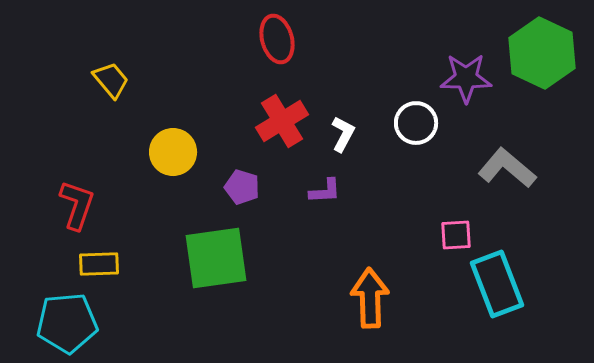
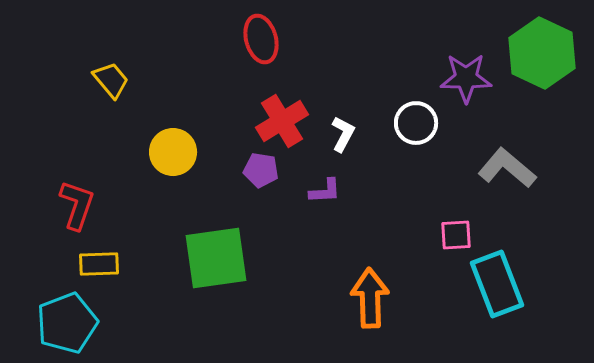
red ellipse: moved 16 px left
purple pentagon: moved 19 px right, 17 px up; rotated 8 degrees counterclockwise
cyan pentagon: rotated 16 degrees counterclockwise
